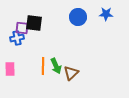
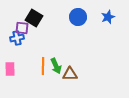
blue star: moved 2 px right, 3 px down; rotated 24 degrees counterclockwise
black square: moved 5 px up; rotated 24 degrees clockwise
brown triangle: moved 1 px left, 1 px down; rotated 42 degrees clockwise
